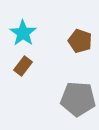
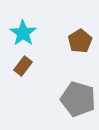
brown pentagon: rotated 20 degrees clockwise
gray pentagon: rotated 12 degrees clockwise
